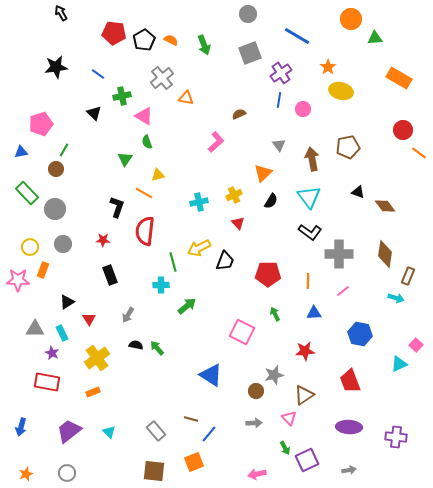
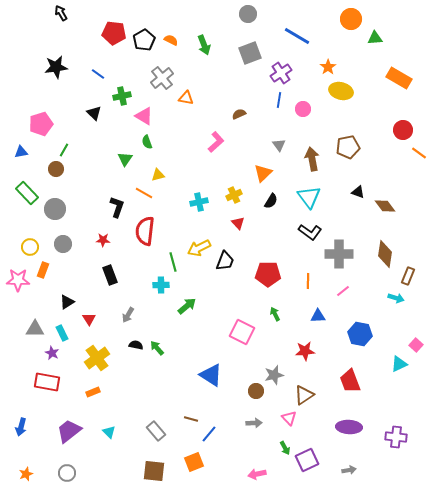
blue triangle at (314, 313): moved 4 px right, 3 px down
